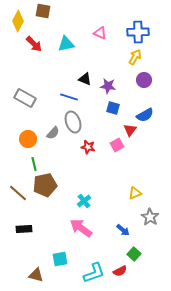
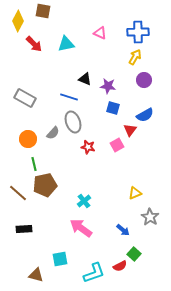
red semicircle: moved 5 px up
